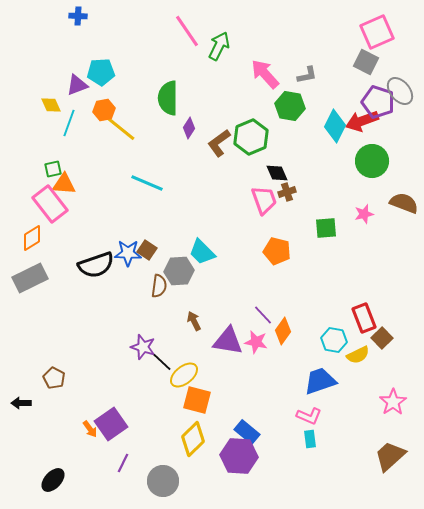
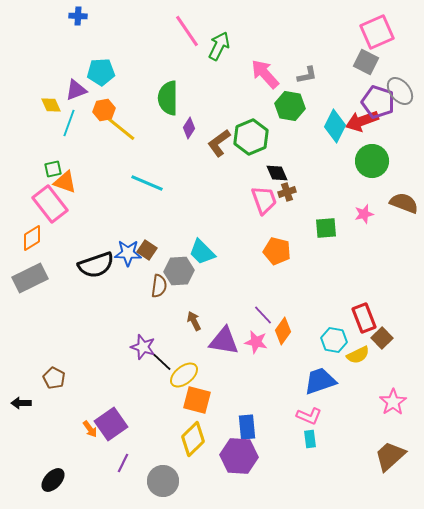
purple triangle at (77, 85): moved 1 px left, 5 px down
orange triangle at (64, 184): moved 1 px right, 2 px up; rotated 15 degrees clockwise
purple triangle at (228, 341): moved 4 px left
blue rectangle at (247, 432): moved 5 px up; rotated 45 degrees clockwise
